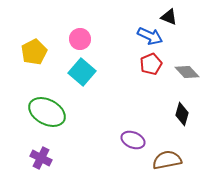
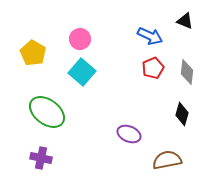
black triangle: moved 16 px right, 4 px down
yellow pentagon: moved 1 px left, 1 px down; rotated 15 degrees counterclockwise
red pentagon: moved 2 px right, 4 px down
gray diamond: rotated 50 degrees clockwise
green ellipse: rotated 9 degrees clockwise
purple ellipse: moved 4 px left, 6 px up
purple cross: rotated 15 degrees counterclockwise
